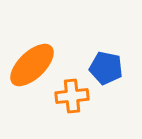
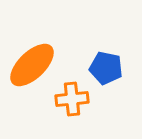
orange cross: moved 3 px down
